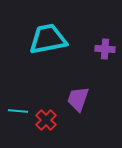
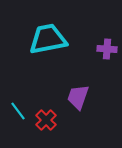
purple cross: moved 2 px right
purple trapezoid: moved 2 px up
cyan line: rotated 48 degrees clockwise
